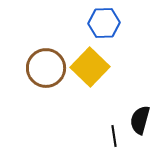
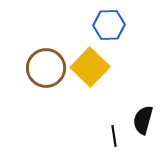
blue hexagon: moved 5 px right, 2 px down
black semicircle: moved 3 px right
